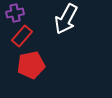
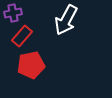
purple cross: moved 2 px left
white arrow: moved 1 px down
